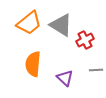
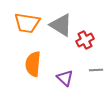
orange trapezoid: moved 2 px left; rotated 48 degrees clockwise
